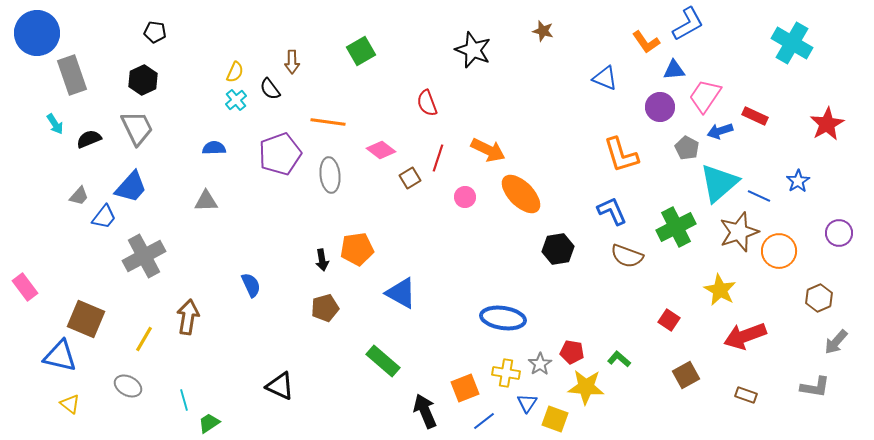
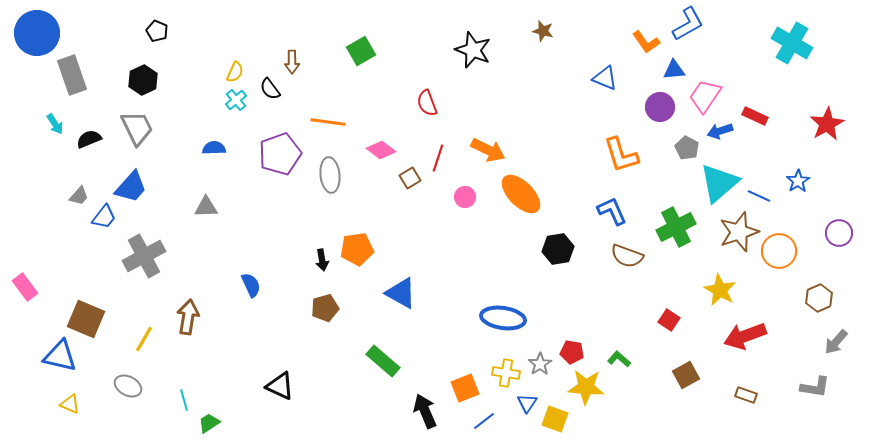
black pentagon at (155, 32): moved 2 px right, 1 px up; rotated 15 degrees clockwise
gray triangle at (206, 201): moved 6 px down
yellow triangle at (70, 404): rotated 15 degrees counterclockwise
